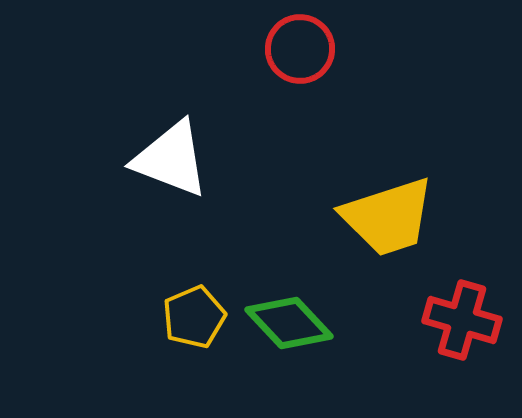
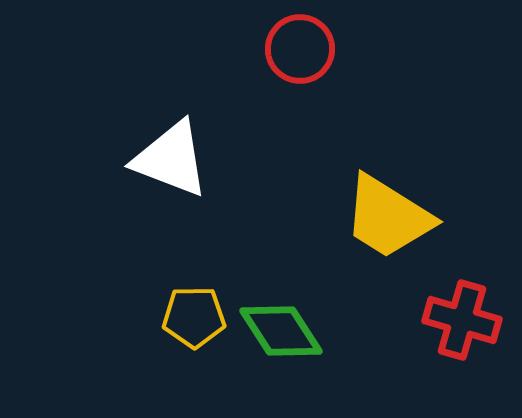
yellow trapezoid: rotated 50 degrees clockwise
yellow pentagon: rotated 22 degrees clockwise
green diamond: moved 8 px left, 8 px down; rotated 10 degrees clockwise
